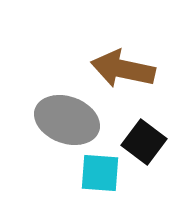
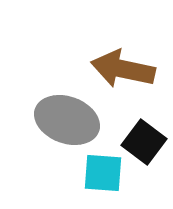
cyan square: moved 3 px right
